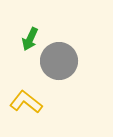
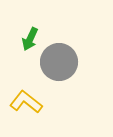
gray circle: moved 1 px down
